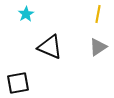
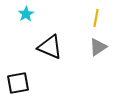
yellow line: moved 2 px left, 4 px down
